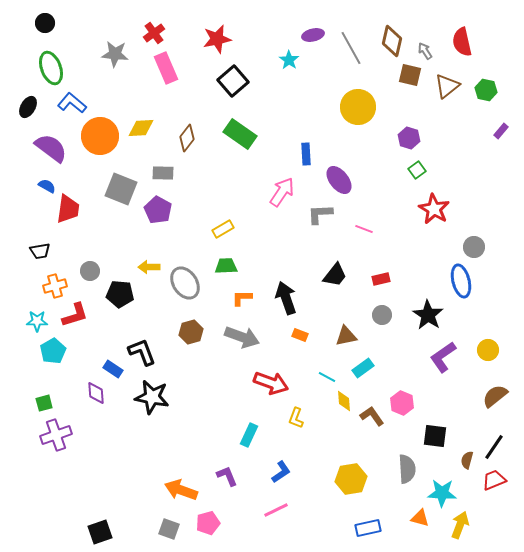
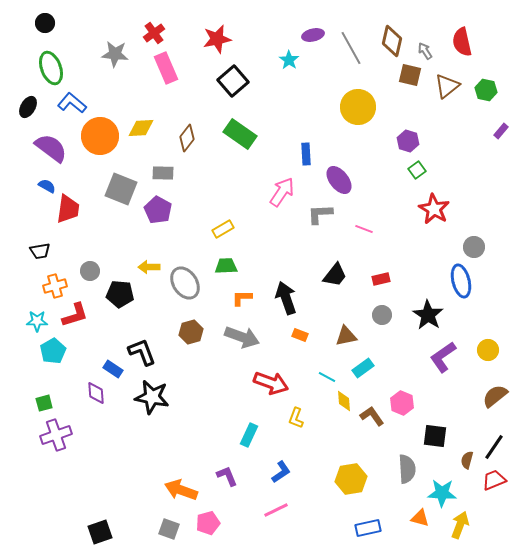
purple hexagon at (409, 138): moved 1 px left, 3 px down
